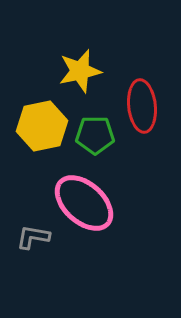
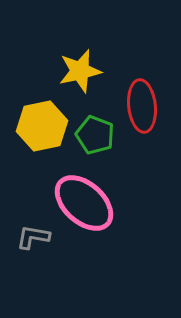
green pentagon: rotated 21 degrees clockwise
